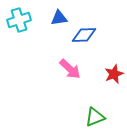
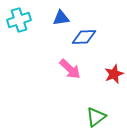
blue triangle: moved 2 px right
blue diamond: moved 2 px down
green triangle: moved 1 px right; rotated 15 degrees counterclockwise
